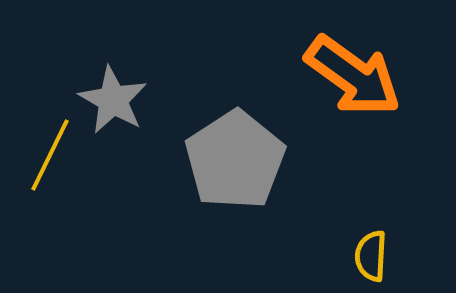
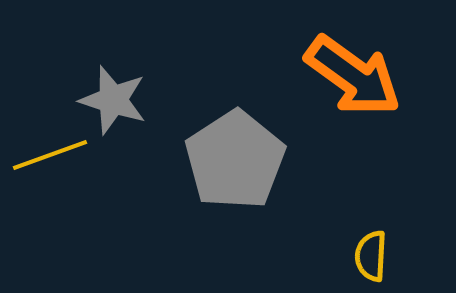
gray star: rotated 12 degrees counterclockwise
yellow line: rotated 44 degrees clockwise
